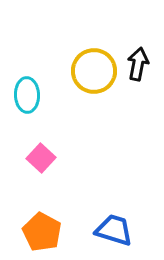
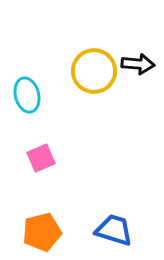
black arrow: rotated 84 degrees clockwise
cyan ellipse: rotated 12 degrees counterclockwise
pink square: rotated 24 degrees clockwise
orange pentagon: rotated 30 degrees clockwise
